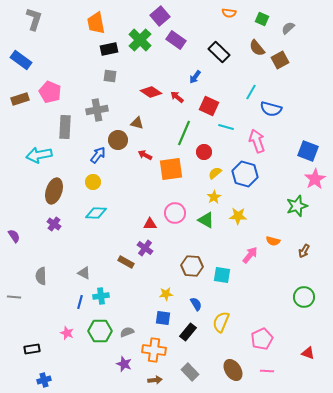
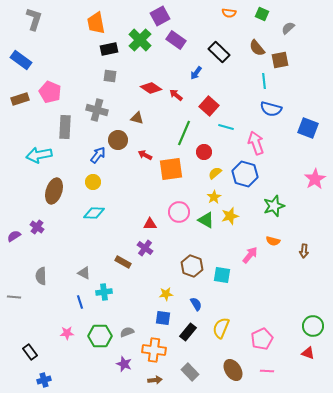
purple square at (160, 16): rotated 12 degrees clockwise
green square at (262, 19): moved 5 px up
brown square at (280, 60): rotated 18 degrees clockwise
blue arrow at (195, 77): moved 1 px right, 4 px up
red diamond at (151, 92): moved 4 px up
cyan line at (251, 92): moved 13 px right, 11 px up; rotated 35 degrees counterclockwise
red arrow at (177, 97): moved 1 px left, 2 px up
red square at (209, 106): rotated 18 degrees clockwise
gray cross at (97, 110): rotated 25 degrees clockwise
brown triangle at (137, 123): moved 5 px up
pink arrow at (257, 141): moved 1 px left, 2 px down
blue square at (308, 151): moved 23 px up
green star at (297, 206): moved 23 px left
cyan diamond at (96, 213): moved 2 px left
pink circle at (175, 213): moved 4 px right, 1 px up
yellow star at (238, 216): moved 8 px left; rotated 18 degrees counterclockwise
purple cross at (54, 224): moved 17 px left, 3 px down
purple semicircle at (14, 236): rotated 88 degrees counterclockwise
brown arrow at (304, 251): rotated 24 degrees counterclockwise
brown rectangle at (126, 262): moved 3 px left
brown hexagon at (192, 266): rotated 15 degrees clockwise
cyan cross at (101, 296): moved 3 px right, 4 px up
green circle at (304, 297): moved 9 px right, 29 px down
blue line at (80, 302): rotated 32 degrees counterclockwise
yellow semicircle at (221, 322): moved 6 px down
green hexagon at (100, 331): moved 5 px down
pink star at (67, 333): rotated 24 degrees counterclockwise
black rectangle at (32, 349): moved 2 px left, 3 px down; rotated 63 degrees clockwise
